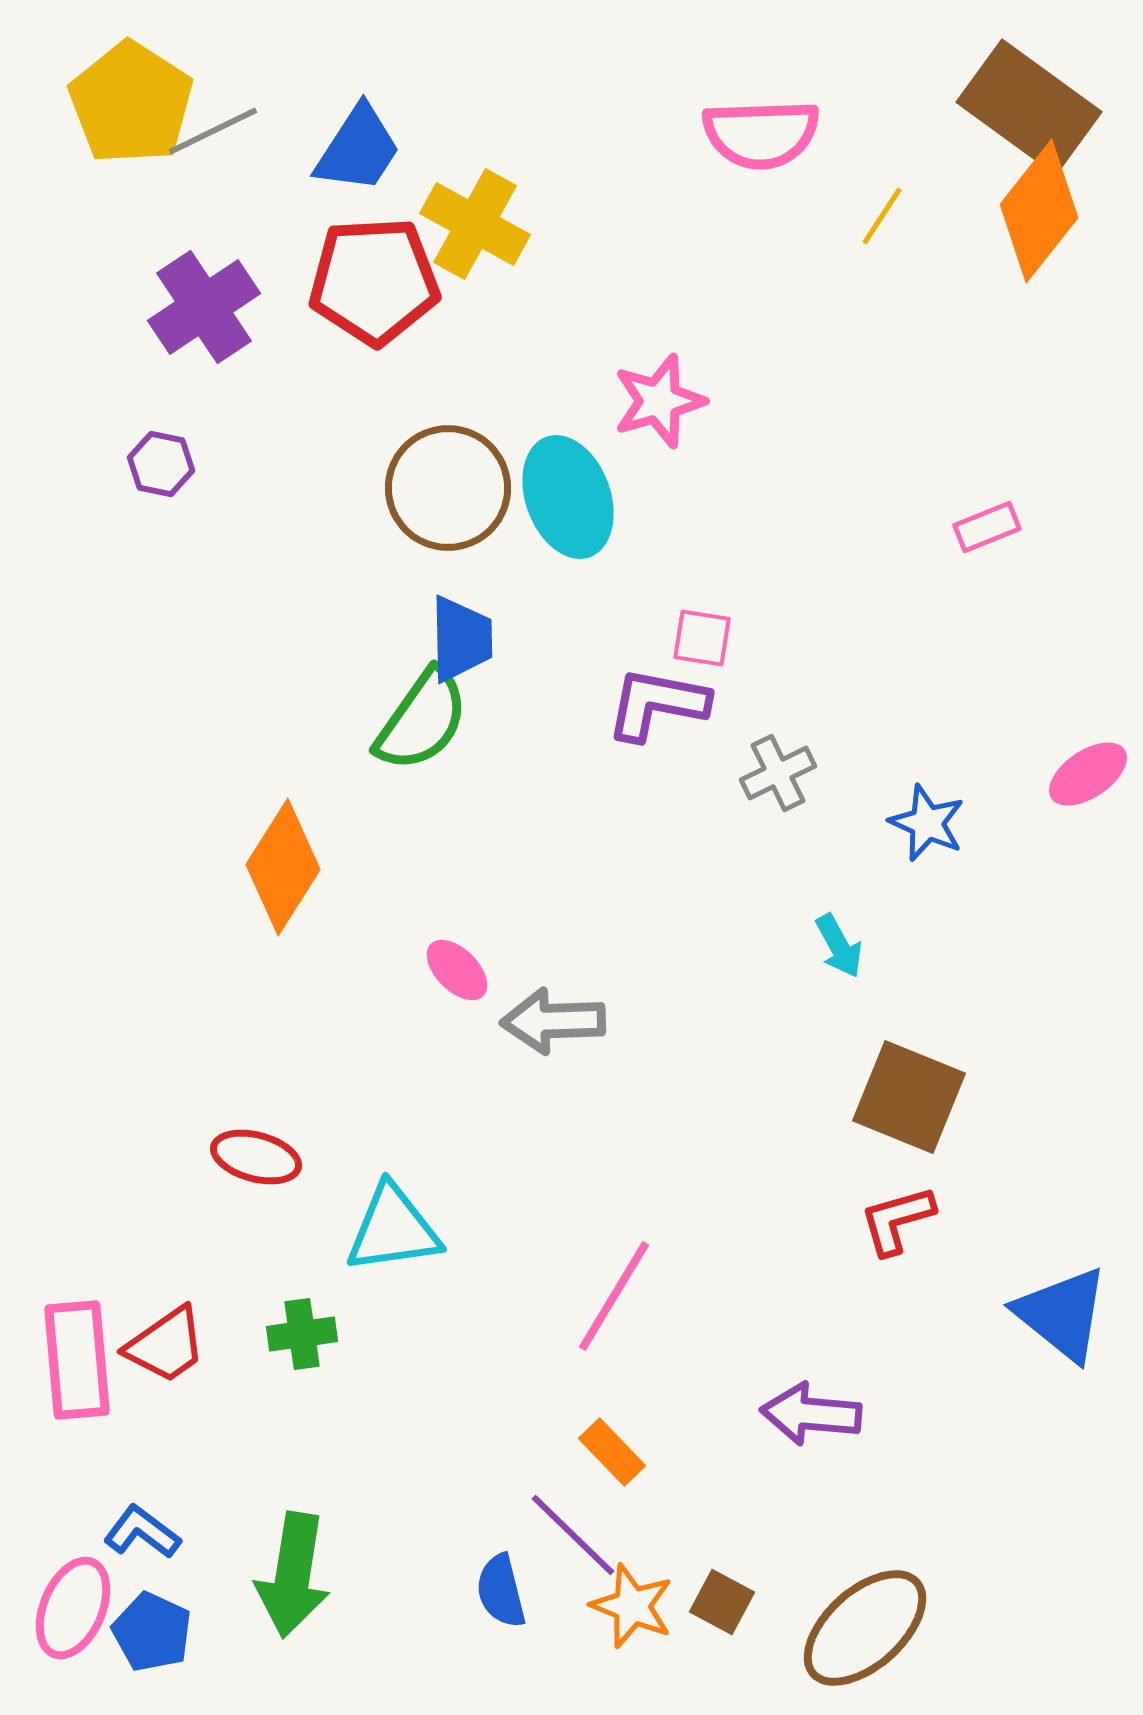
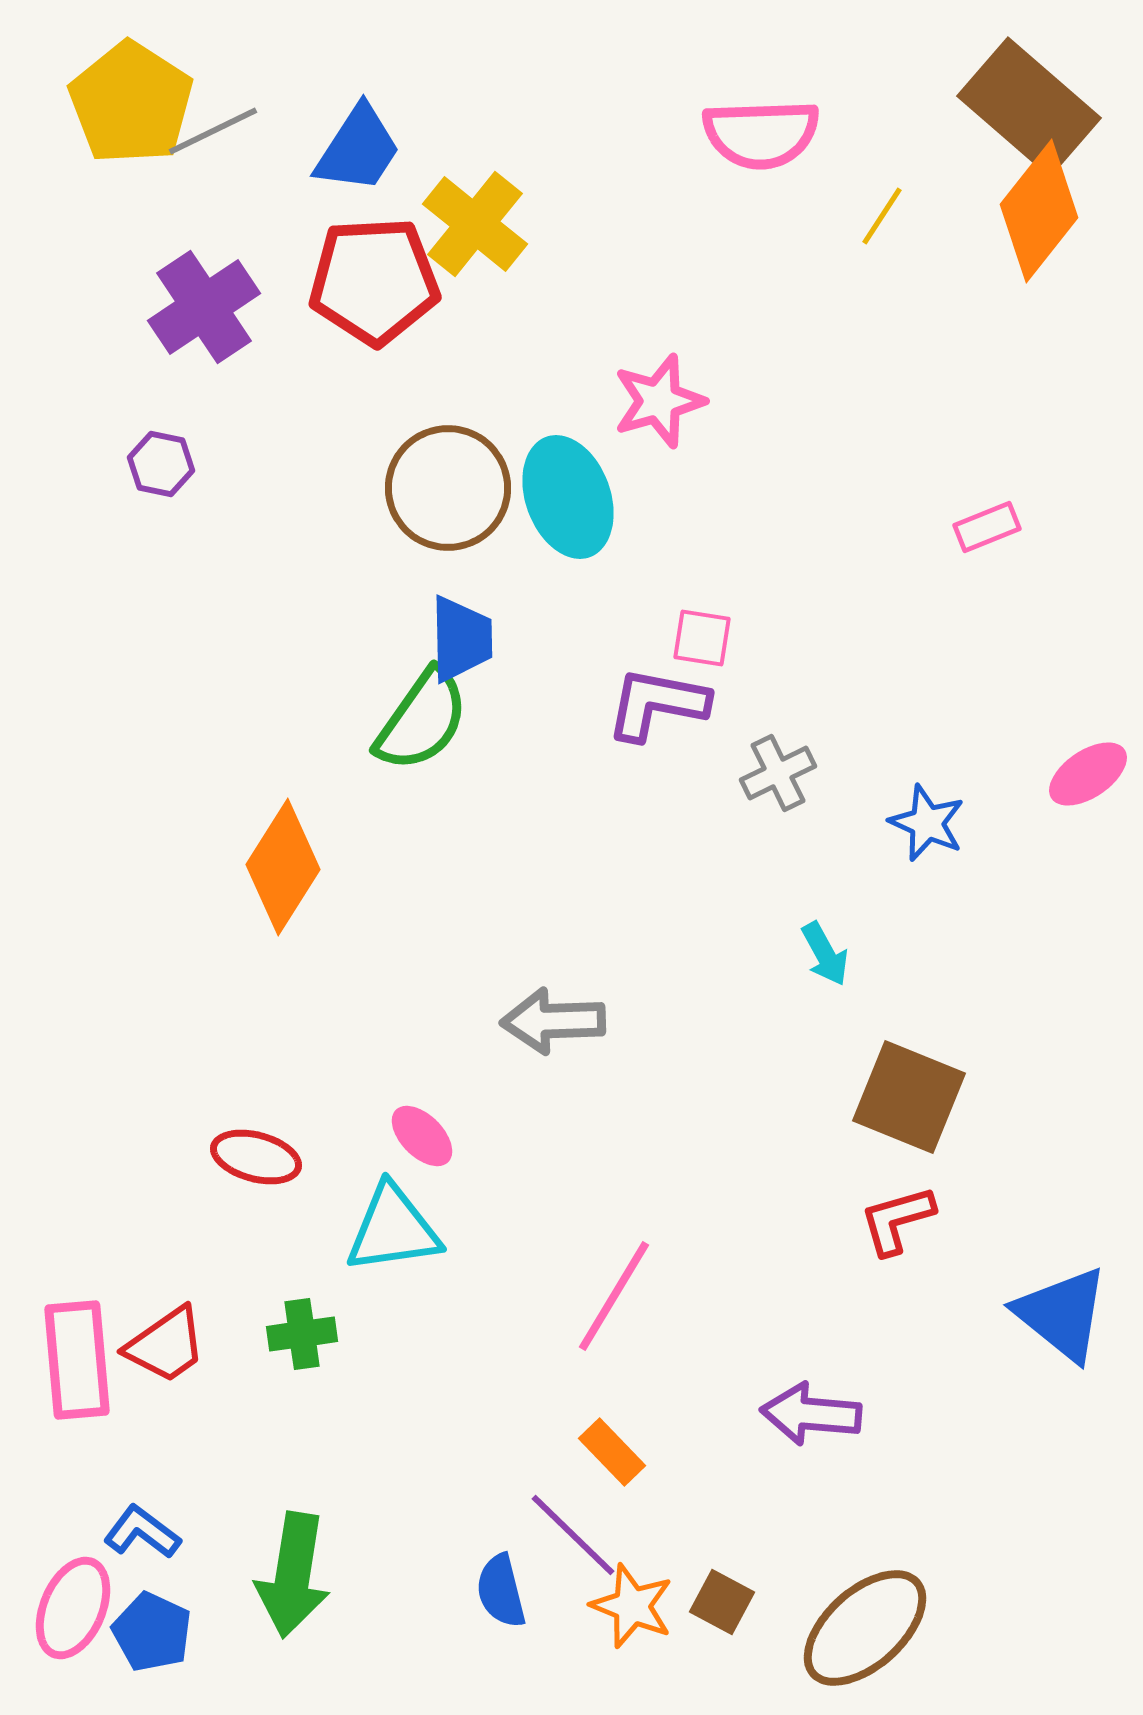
brown rectangle at (1029, 107): rotated 5 degrees clockwise
yellow cross at (475, 224): rotated 10 degrees clockwise
cyan arrow at (839, 946): moved 14 px left, 8 px down
pink ellipse at (457, 970): moved 35 px left, 166 px down
